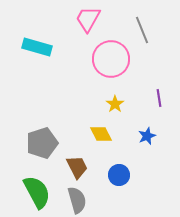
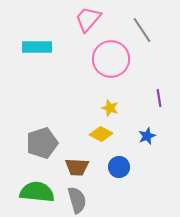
pink trapezoid: rotated 12 degrees clockwise
gray line: rotated 12 degrees counterclockwise
cyan rectangle: rotated 16 degrees counterclockwise
yellow star: moved 5 px left, 4 px down; rotated 18 degrees counterclockwise
yellow diamond: rotated 35 degrees counterclockwise
brown trapezoid: rotated 120 degrees clockwise
blue circle: moved 8 px up
green semicircle: rotated 56 degrees counterclockwise
